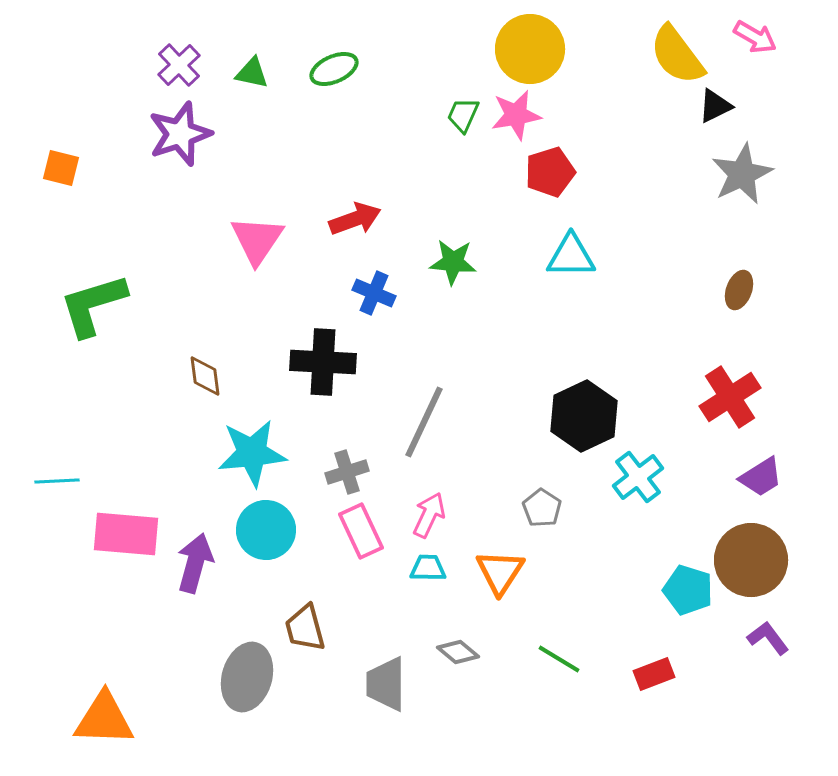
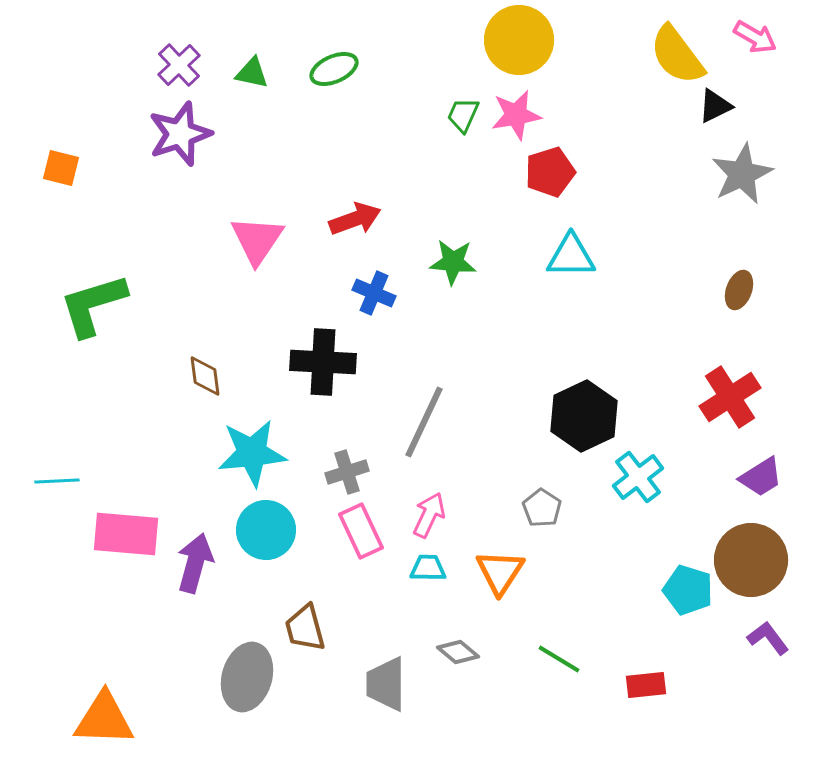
yellow circle at (530, 49): moved 11 px left, 9 px up
red rectangle at (654, 674): moved 8 px left, 11 px down; rotated 15 degrees clockwise
